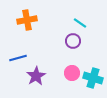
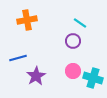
pink circle: moved 1 px right, 2 px up
